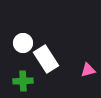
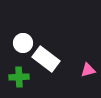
white rectangle: rotated 20 degrees counterclockwise
green cross: moved 4 px left, 4 px up
